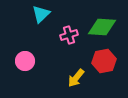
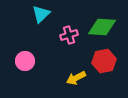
yellow arrow: rotated 24 degrees clockwise
